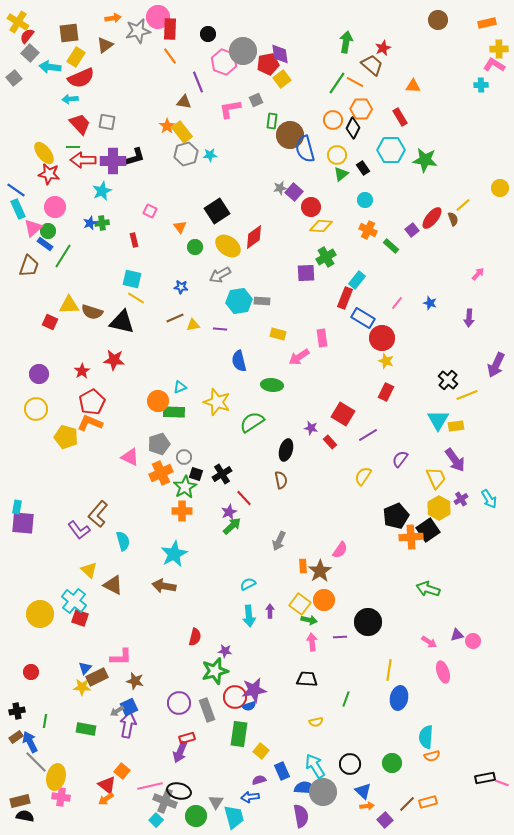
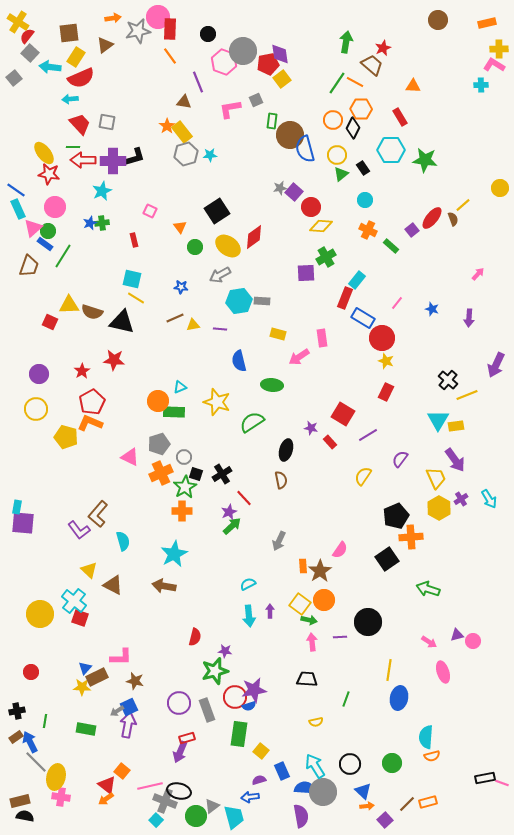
blue star at (430, 303): moved 2 px right, 6 px down
black square at (428, 530): moved 41 px left, 29 px down
gray triangle at (216, 802): moved 4 px left, 4 px down; rotated 21 degrees clockwise
